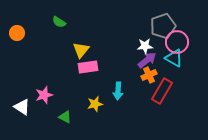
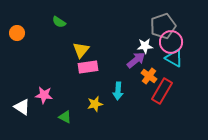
pink circle: moved 6 px left
purple arrow: moved 11 px left
orange cross: moved 1 px down; rotated 28 degrees counterclockwise
pink star: rotated 24 degrees clockwise
